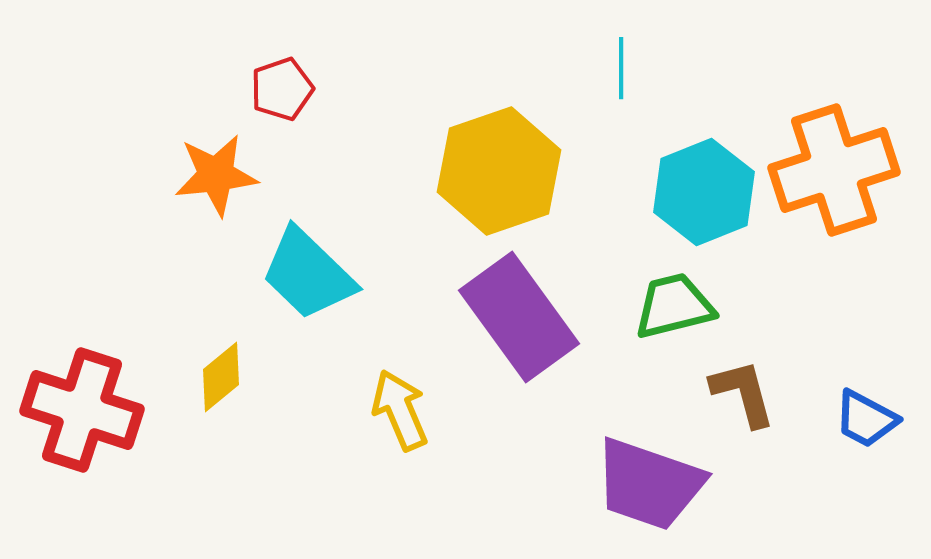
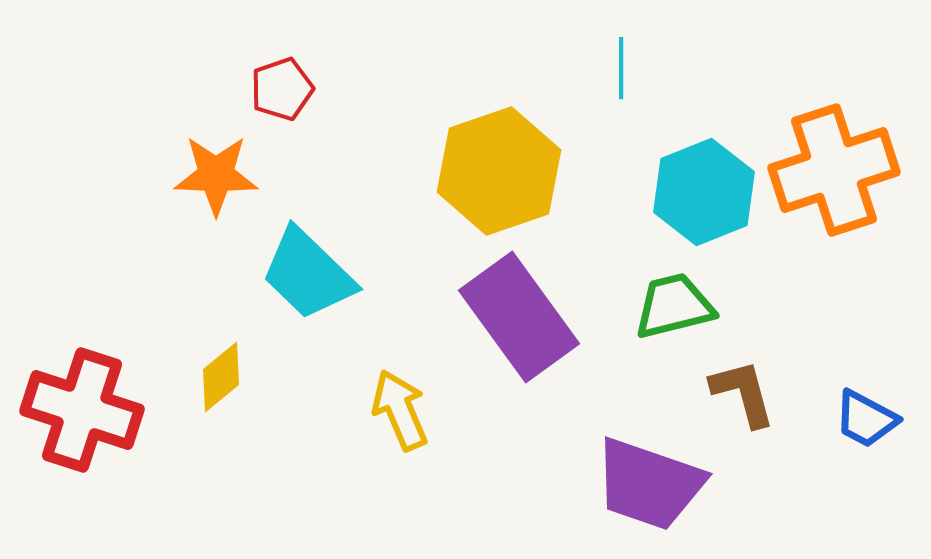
orange star: rotated 8 degrees clockwise
